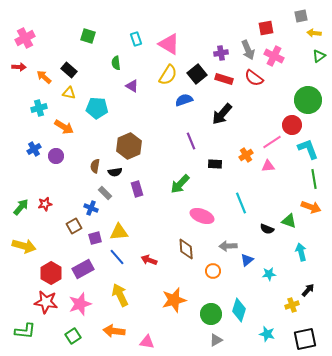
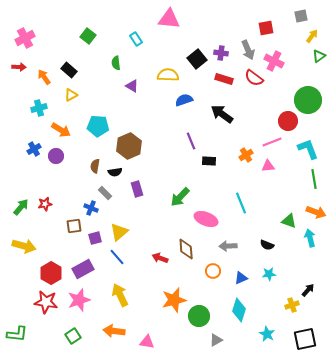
yellow arrow at (314, 33): moved 2 px left, 3 px down; rotated 120 degrees clockwise
green square at (88, 36): rotated 21 degrees clockwise
cyan rectangle at (136, 39): rotated 16 degrees counterclockwise
pink triangle at (169, 44): moved 25 px up; rotated 25 degrees counterclockwise
purple cross at (221, 53): rotated 16 degrees clockwise
pink cross at (274, 56): moved 5 px down
black square at (197, 74): moved 15 px up
yellow semicircle at (168, 75): rotated 120 degrees counterclockwise
orange arrow at (44, 77): rotated 14 degrees clockwise
yellow triangle at (69, 93): moved 2 px right, 2 px down; rotated 40 degrees counterclockwise
cyan pentagon at (97, 108): moved 1 px right, 18 px down
black arrow at (222, 114): rotated 85 degrees clockwise
red circle at (292, 125): moved 4 px left, 4 px up
orange arrow at (64, 127): moved 3 px left, 3 px down
pink line at (272, 142): rotated 12 degrees clockwise
black rectangle at (215, 164): moved 6 px left, 3 px up
green arrow at (180, 184): moved 13 px down
orange arrow at (311, 207): moved 5 px right, 5 px down
pink ellipse at (202, 216): moved 4 px right, 3 px down
brown square at (74, 226): rotated 21 degrees clockwise
black semicircle at (267, 229): moved 16 px down
yellow triangle at (119, 232): rotated 36 degrees counterclockwise
cyan arrow at (301, 252): moved 9 px right, 14 px up
red arrow at (149, 260): moved 11 px right, 2 px up
blue triangle at (247, 260): moved 6 px left, 18 px down; rotated 16 degrees clockwise
pink star at (80, 304): moved 1 px left, 4 px up
green circle at (211, 314): moved 12 px left, 2 px down
green L-shape at (25, 331): moved 8 px left, 3 px down
cyan star at (267, 334): rotated 14 degrees clockwise
